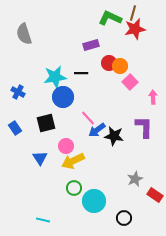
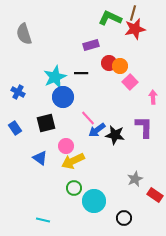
cyan star: rotated 15 degrees counterclockwise
black star: moved 1 px right, 1 px up
blue triangle: rotated 21 degrees counterclockwise
